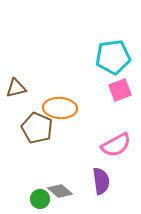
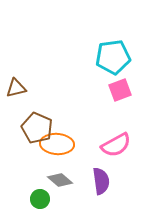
orange ellipse: moved 3 px left, 36 px down
gray diamond: moved 11 px up
